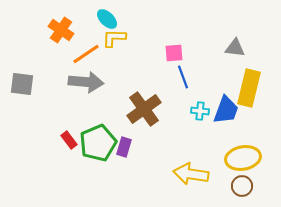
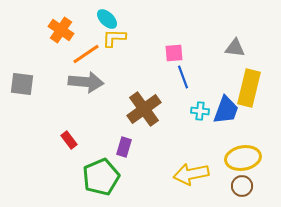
green pentagon: moved 3 px right, 34 px down
yellow arrow: rotated 20 degrees counterclockwise
